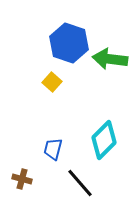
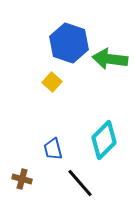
blue trapezoid: rotated 30 degrees counterclockwise
